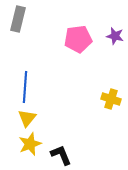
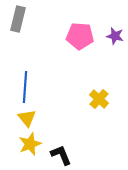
pink pentagon: moved 2 px right, 3 px up; rotated 12 degrees clockwise
yellow cross: moved 12 px left; rotated 24 degrees clockwise
yellow triangle: rotated 18 degrees counterclockwise
